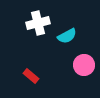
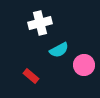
white cross: moved 2 px right
cyan semicircle: moved 8 px left, 14 px down
